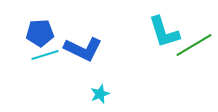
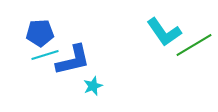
cyan L-shape: rotated 18 degrees counterclockwise
blue L-shape: moved 10 px left, 11 px down; rotated 39 degrees counterclockwise
cyan star: moved 7 px left, 8 px up
